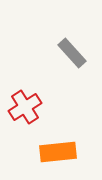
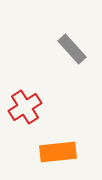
gray rectangle: moved 4 px up
